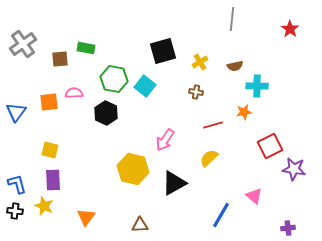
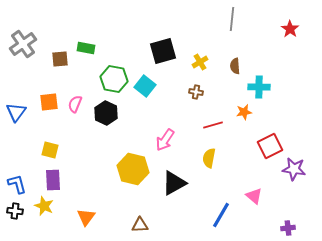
brown semicircle: rotated 98 degrees clockwise
cyan cross: moved 2 px right, 1 px down
pink semicircle: moved 1 px right, 11 px down; rotated 66 degrees counterclockwise
yellow semicircle: rotated 36 degrees counterclockwise
